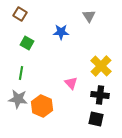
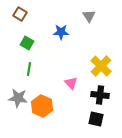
green line: moved 8 px right, 4 px up
gray star: moved 1 px up
